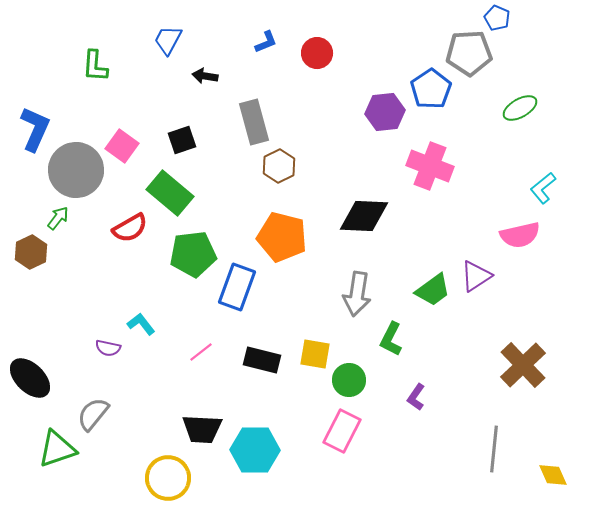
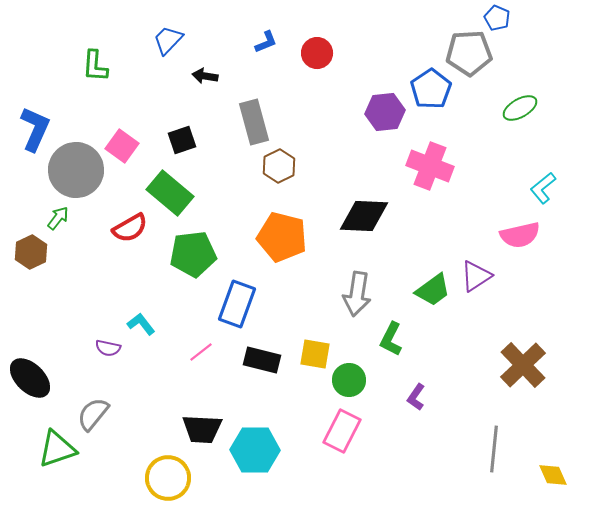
blue trapezoid at (168, 40): rotated 16 degrees clockwise
blue rectangle at (237, 287): moved 17 px down
